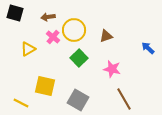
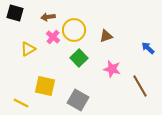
brown line: moved 16 px right, 13 px up
